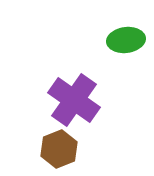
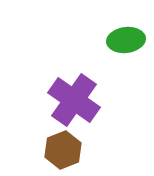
brown hexagon: moved 4 px right, 1 px down
